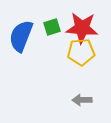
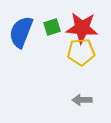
blue semicircle: moved 4 px up
